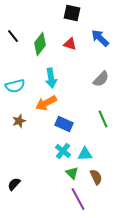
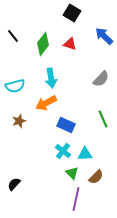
black square: rotated 18 degrees clockwise
blue arrow: moved 4 px right, 2 px up
green diamond: moved 3 px right
blue rectangle: moved 2 px right, 1 px down
brown semicircle: rotated 70 degrees clockwise
purple line: moved 2 px left; rotated 40 degrees clockwise
